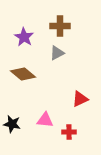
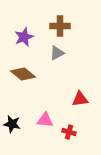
purple star: rotated 18 degrees clockwise
red triangle: rotated 18 degrees clockwise
red cross: rotated 16 degrees clockwise
